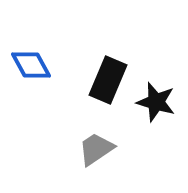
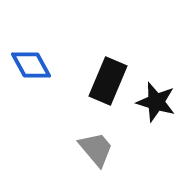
black rectangle: moved 1 px down
gray trapezoid: rotated 84 degrees clockwise
